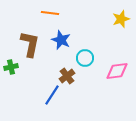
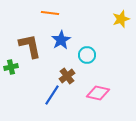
blue star: rotated 18 degrees clockwise
brown L-shape: moved 2 px down; rotated 24 degrees counterclockwise
cyan circle: moved 2 px right, 3 px up
pink diamond: moved 19 px left, 22 px down; rotated 20 degrees clockwise
